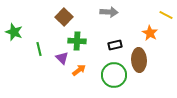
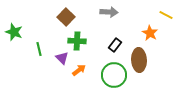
brown square: moved 2 px right
black rectangle: rotated 40 degrees counterclockwise
